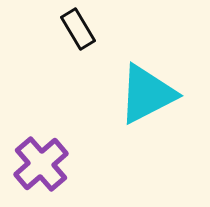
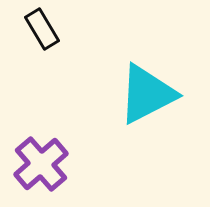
black rectangle: moved 36 px left
